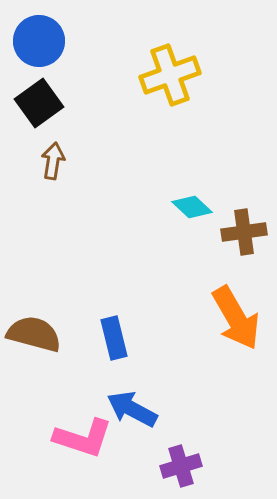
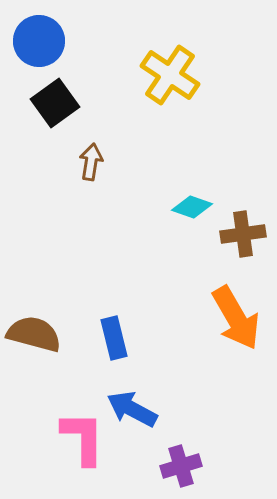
yellow cross: rotated 36 degrees counterclockwise
black square: moved 16 px right
brown arrow: moved 38 px right, 1 px down
cyan diamond: rotated 24 degrees counterclockwise
brown cross: moved 1 px left, 2 px down
pink L-shape: rotated 108 degrees counterclockwise
